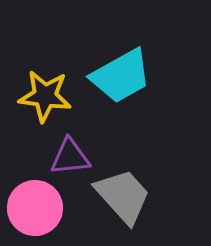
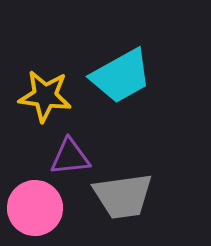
gray trapezoid: rotated 124 degrees clockwise
